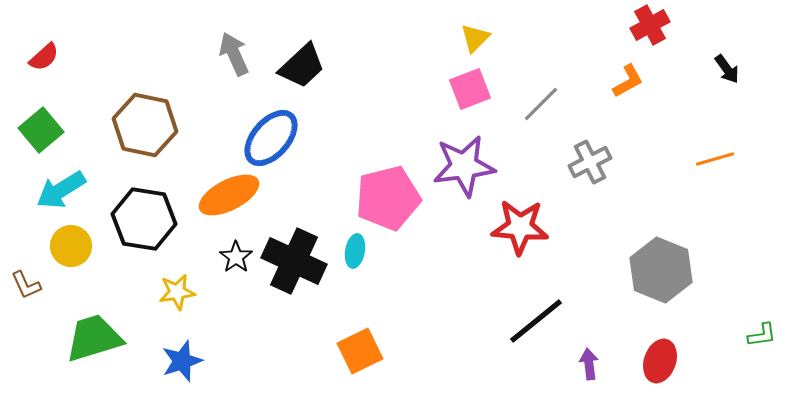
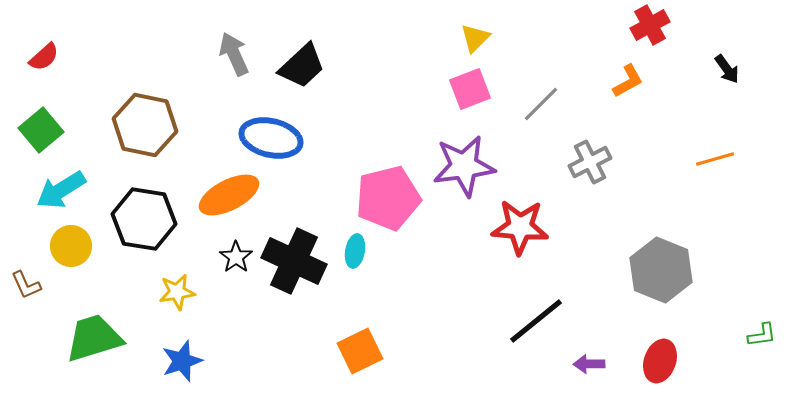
blue ellipse: rotated 62 degrees clockwise
purple arrow: rotated 84 degrees counterclockwise
